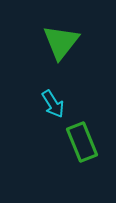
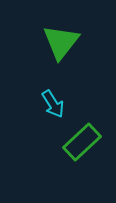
green rectangle: rotated 69 degrees clockwise
